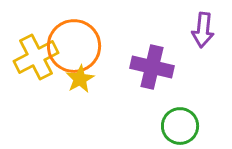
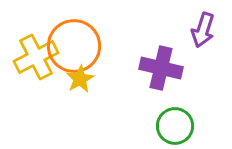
purple arrow: rotated 12 degrees clockwise
purple cross: moved 9 px right, 1 px down
green circle: moved 5 px left
